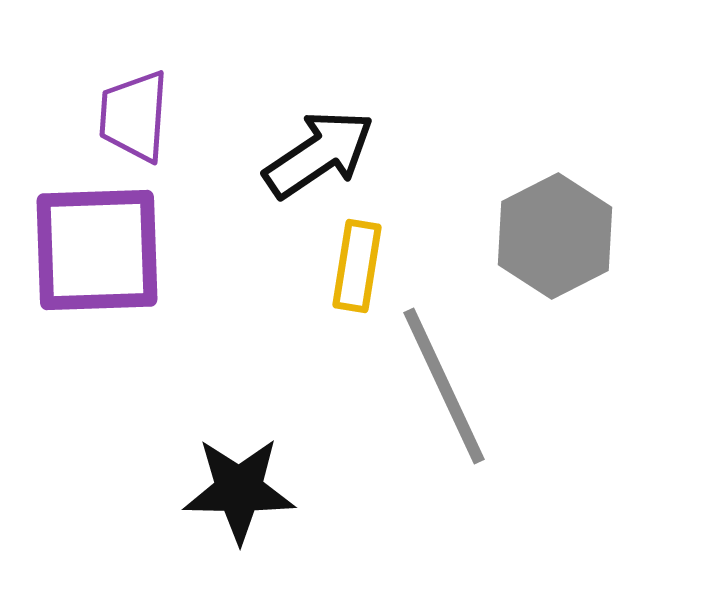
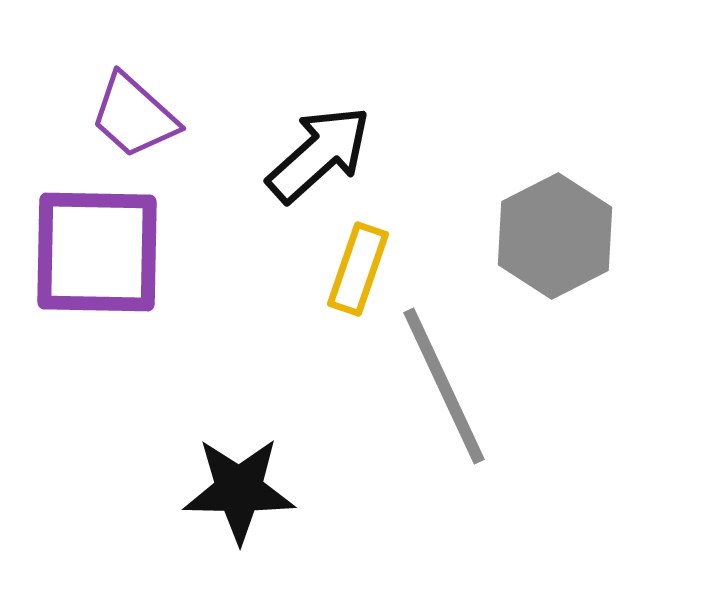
purple trapezoid: rotated 52 degrees counterclockwise
black arrow: rotated 8 degrees counterclockwise
purple square: moved 2 px down; rotated 3 degrees clockwise
yellow rectangle: moved 1 px right, 3 px down; rotated 10 degrees clockwise
